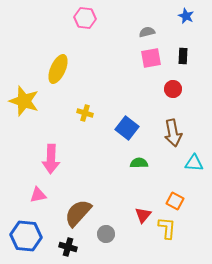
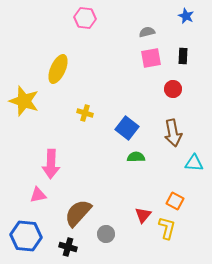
pink arrow: moved 5 px down
green semicircle: moved 3 px left, 6 px up
yellow L-shape: rotated 10 degrees clockwise
